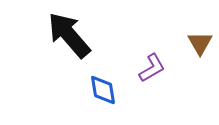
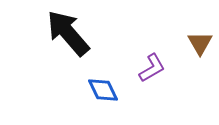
black arrow: moved 1 px left, 2 px up
blue diamond: rotated 16 degrees counterclockwise
